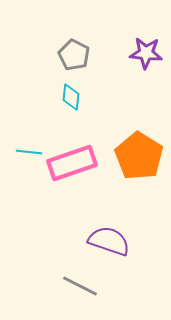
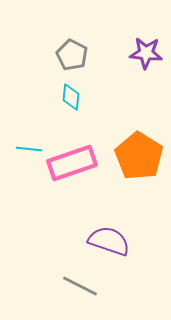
gray pentagon: moved 2 px left
cyan line: moved 3 px up
